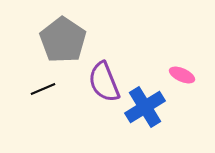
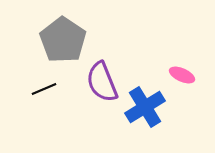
purple semicircle: moved 2 px left
black line: moved 1 px right
